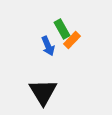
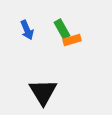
orange rectangle: rotated 30 degrees clockwise
blue arrow: moved 21 px left, 16 px up
